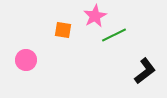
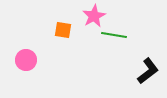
pink star: moved 1 px left
green line: rotated 35 degrees clockwise
black L-shape: moved 3 px right
